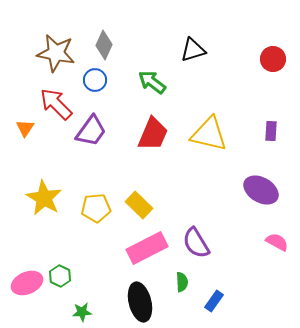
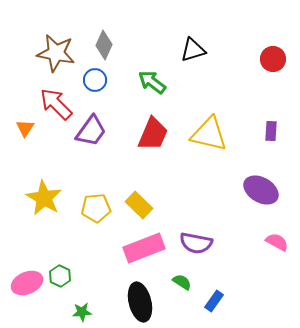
purple semicircle: rotated 48 degrees counterclockwise
pink rectangle: moved 3 px left; rotated 6 degrees clockwise
green semicircle: rotated 54 degrees counterclockwise
